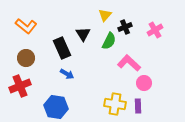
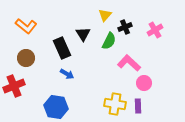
red cross: moved 6 px left
